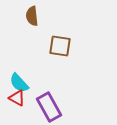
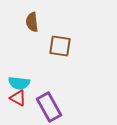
brown semicircle: moved 6 px down
cyan semicircle: rotated 40 degrees counterclockwise
red triangle: moved 1 px right
